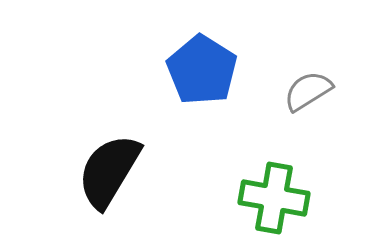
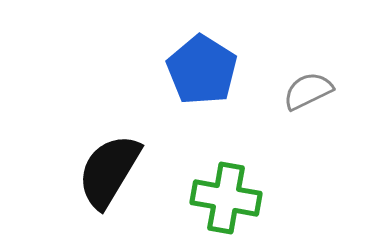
gray semicircle: rotated 6 degrees clockwise
green cross: moved 48 px left
